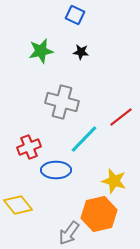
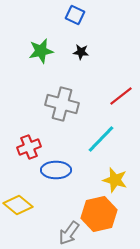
gray cross: moved 2 px down
red line: moved 21 px up
cyan line: moved 17 px right
yellow star: moved 1 px right, 1 px up
yellow diamond: rotated 12 degrees counterclockwise
